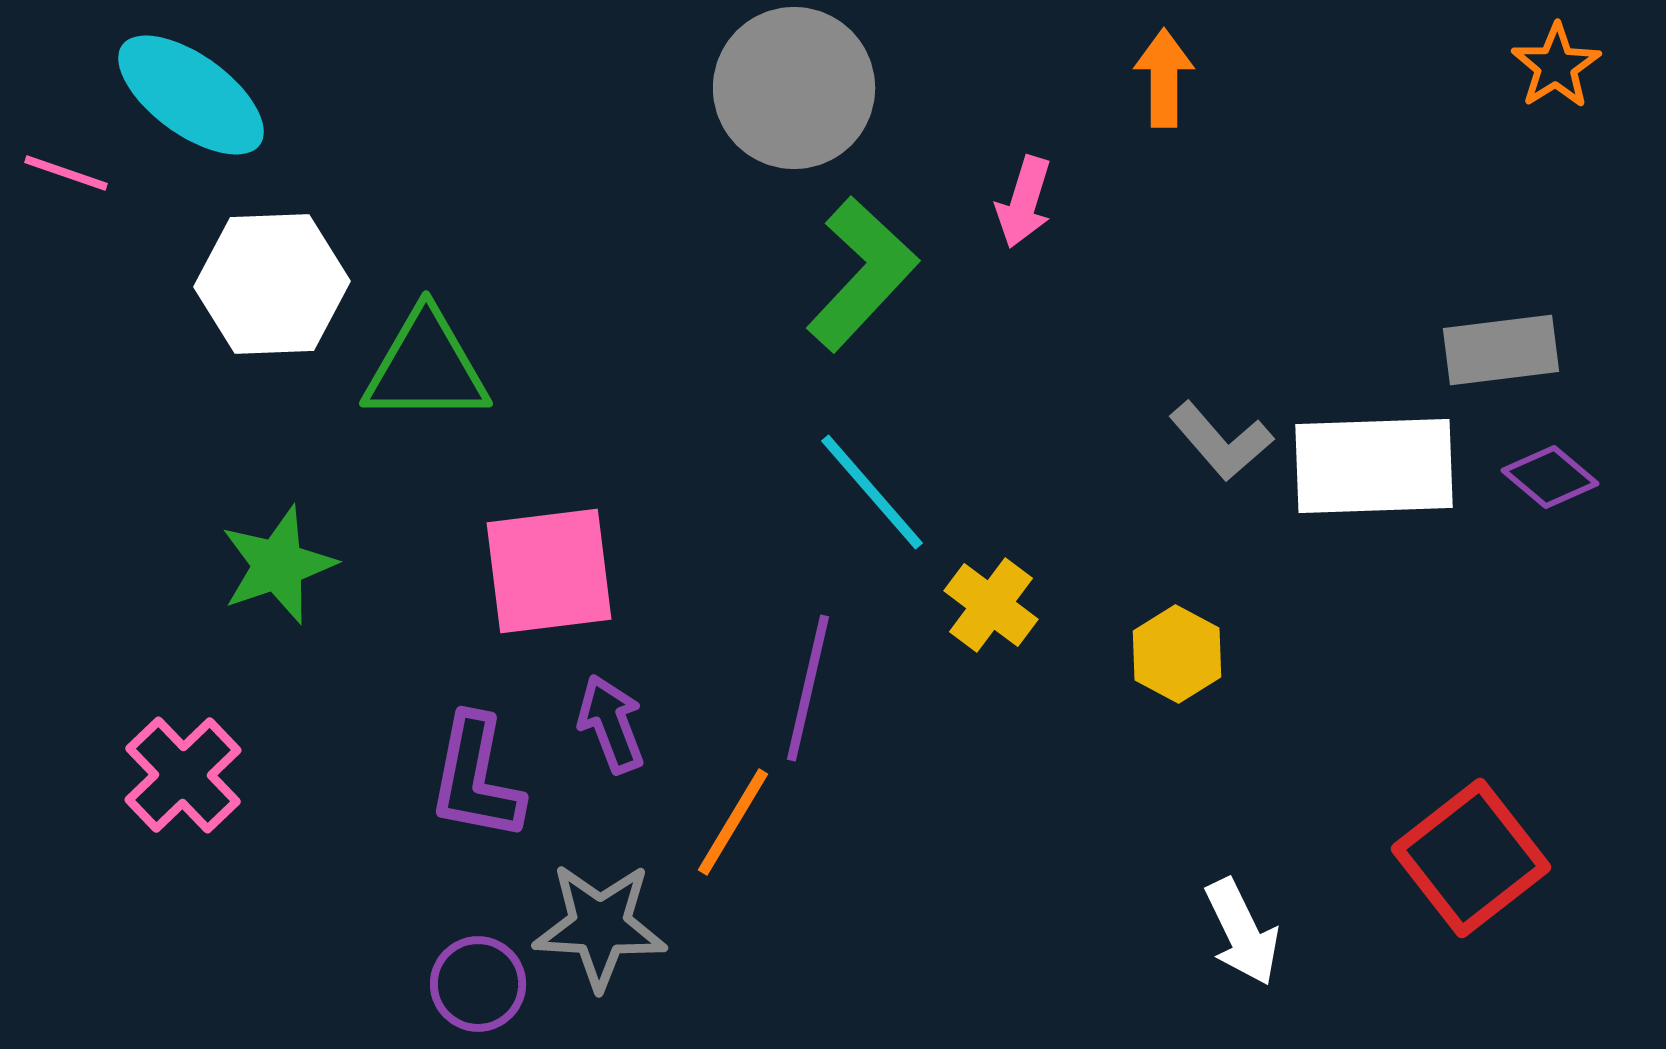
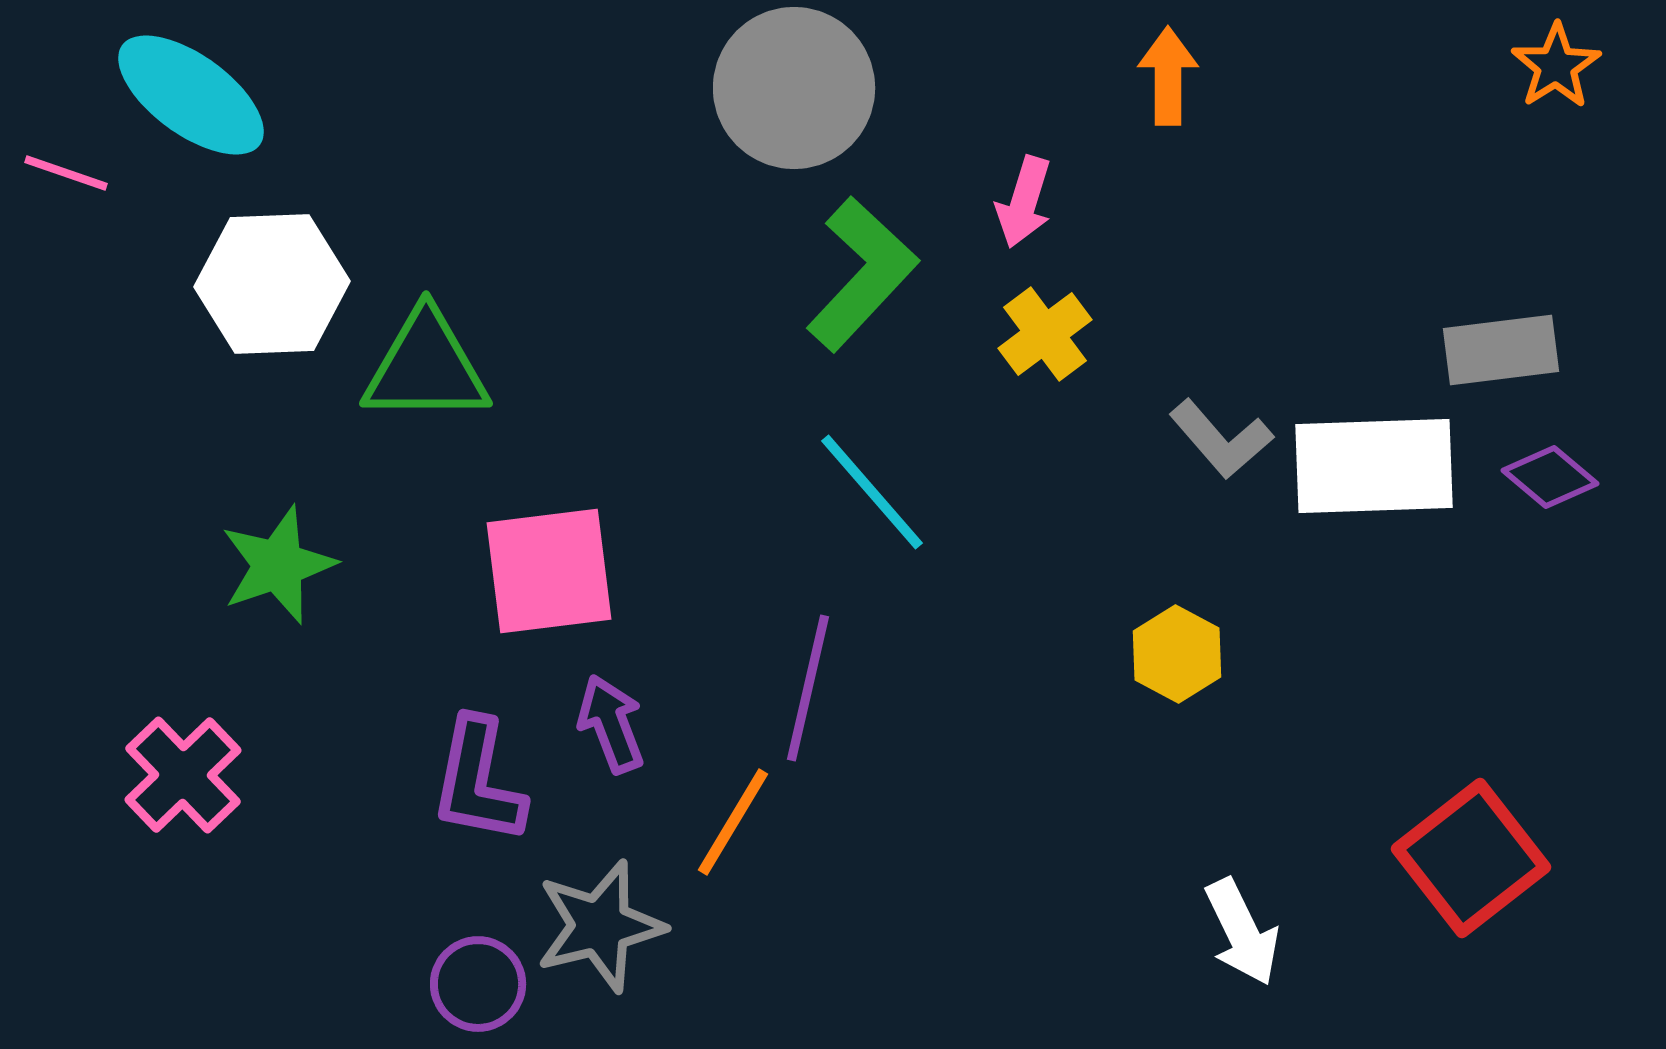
orange arrow: moved 4 px right, 2 px up
gray L-shape: moved 2 px up
yellow cross: moved 54 px right, 271 px up; rotated 16 degrees clockwise
purple L-shape: moved 2 px right, 3 px down
gray star: rotated 17 degrees counterclockwise
